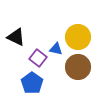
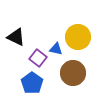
brown circle: moved 5 px left, 6 px down
